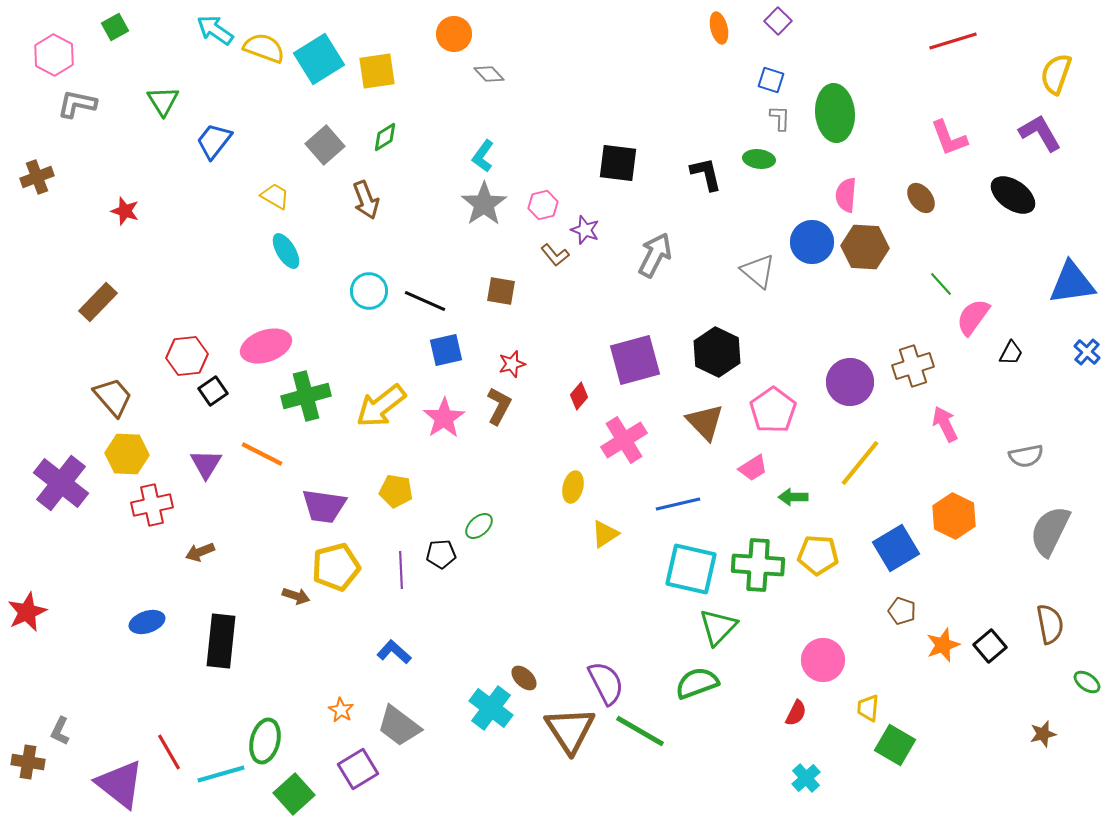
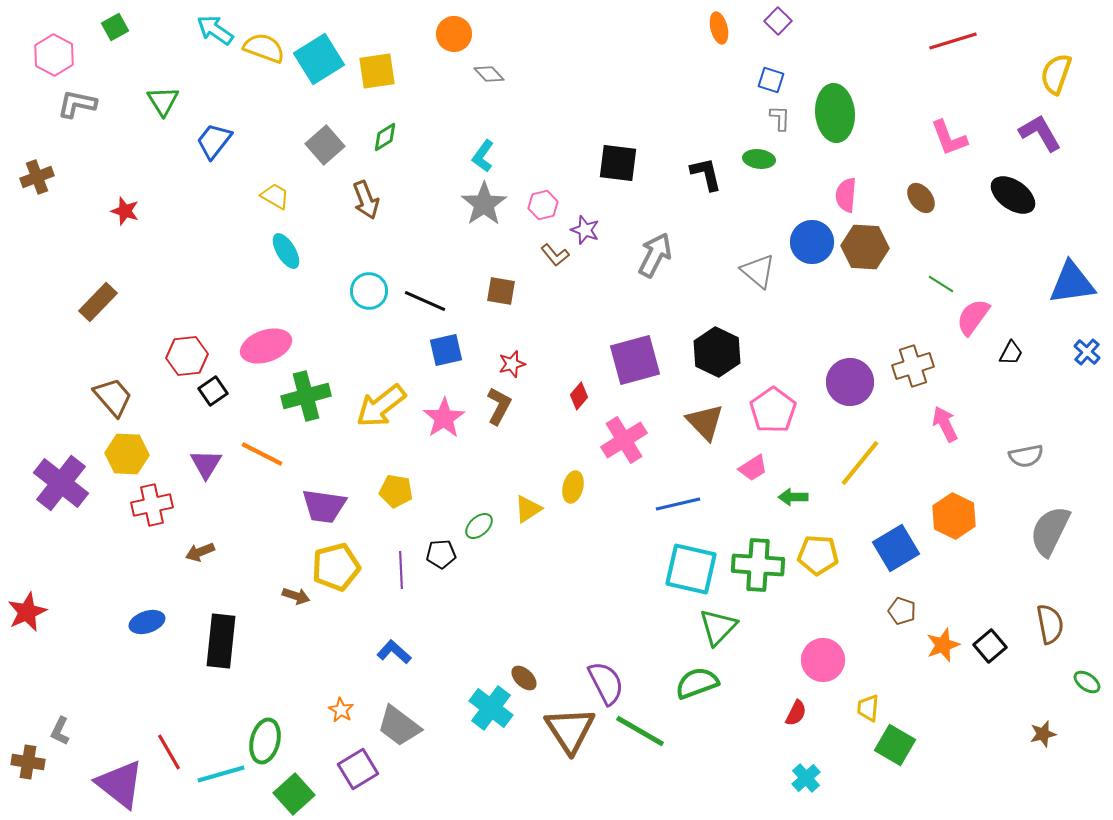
green line at (941, 284): rotated 16 degrees counterclockwise
yellow triangle at (605, 534): moved 77 px left, 25 px up
